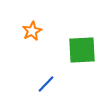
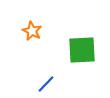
orange star: rotated 18 degrees counterclockwise
